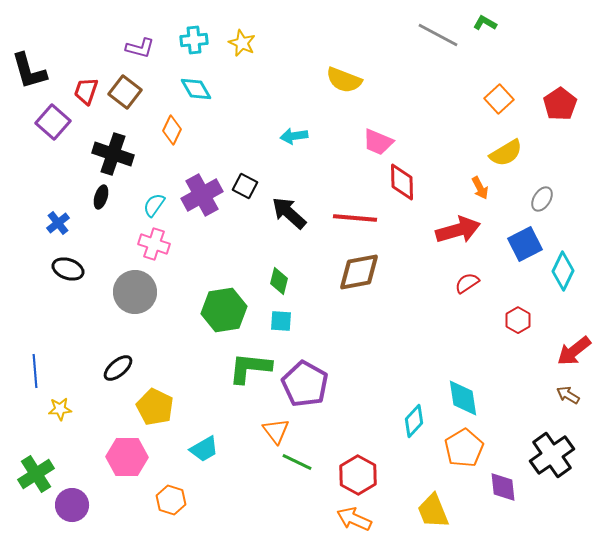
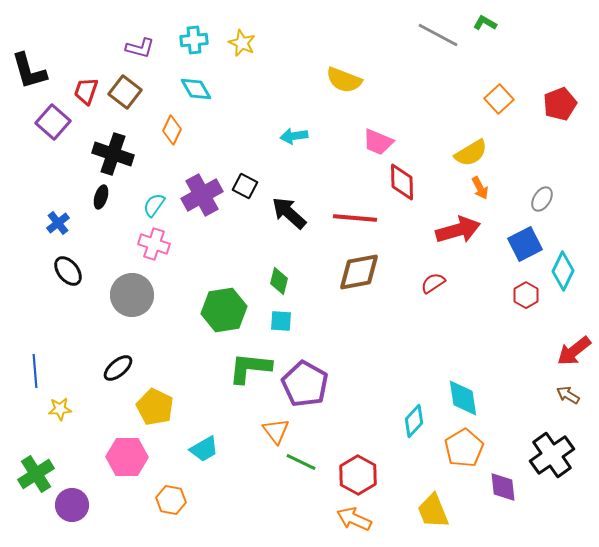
red pentagon at (560, 104): rotated 12 degrees clockwise
yellow semicircle at (506, 153): moved 35 px left
black ellipse at (68, 269): moved 2 px down; rotated 32 degrees clockwise
red semicircle at (467, 283): moved 34 px left
gray circle at (135, 292): moved 3 px left, 3 px down
red hexagon at (518, 320): moved 8 px right, 25 px up
green line at (297, 462): moved 4 px right
orange hexagon at (171, 500): rotated 8 degrees counterclockwise
